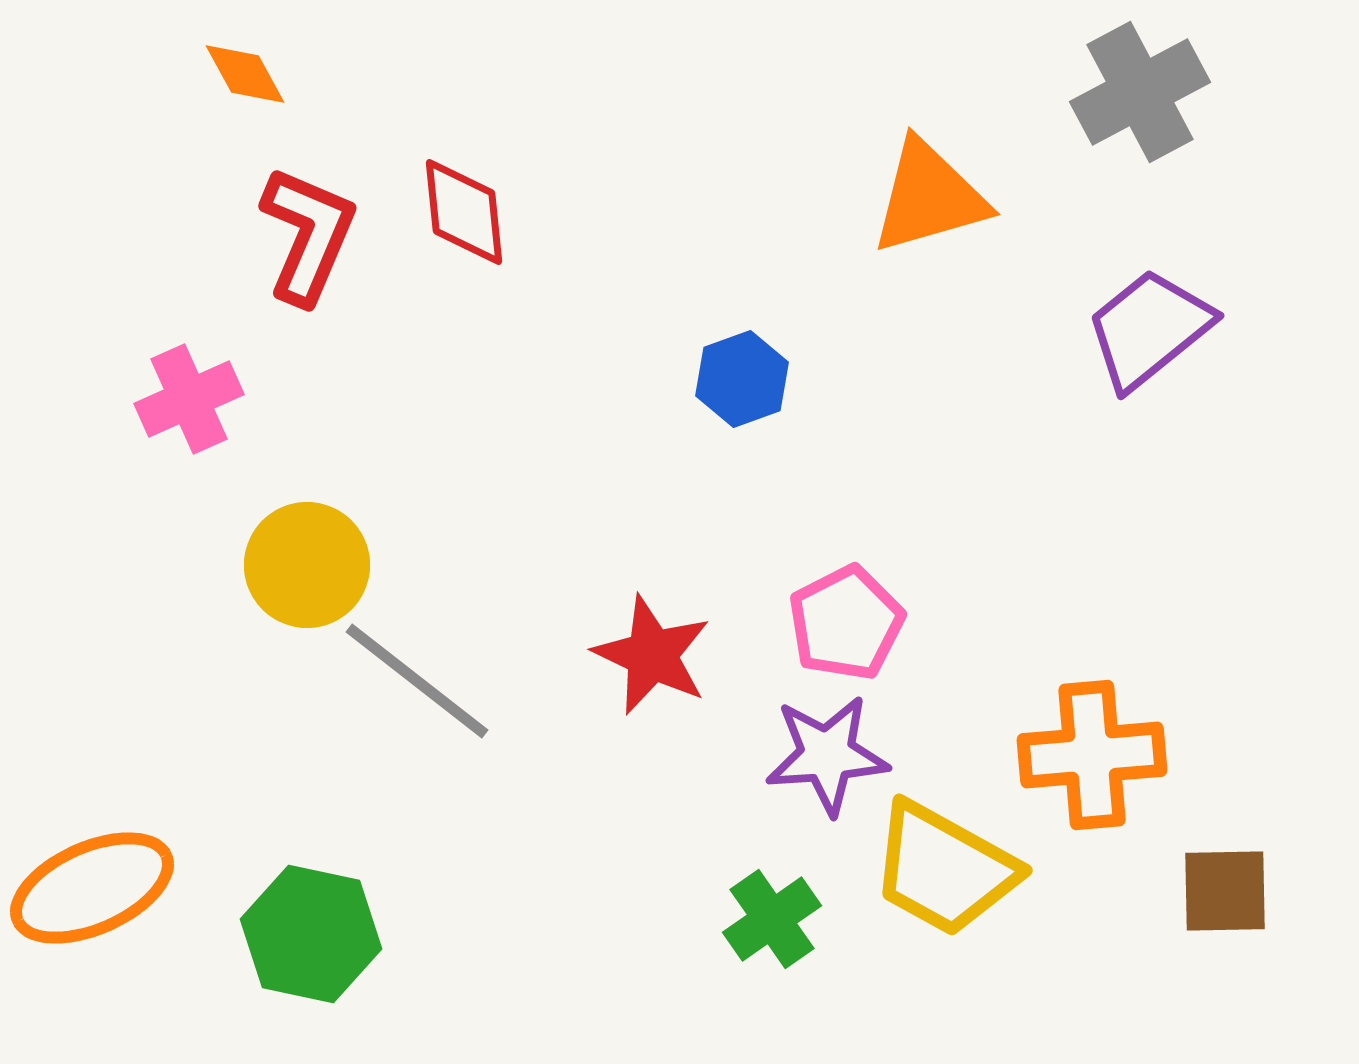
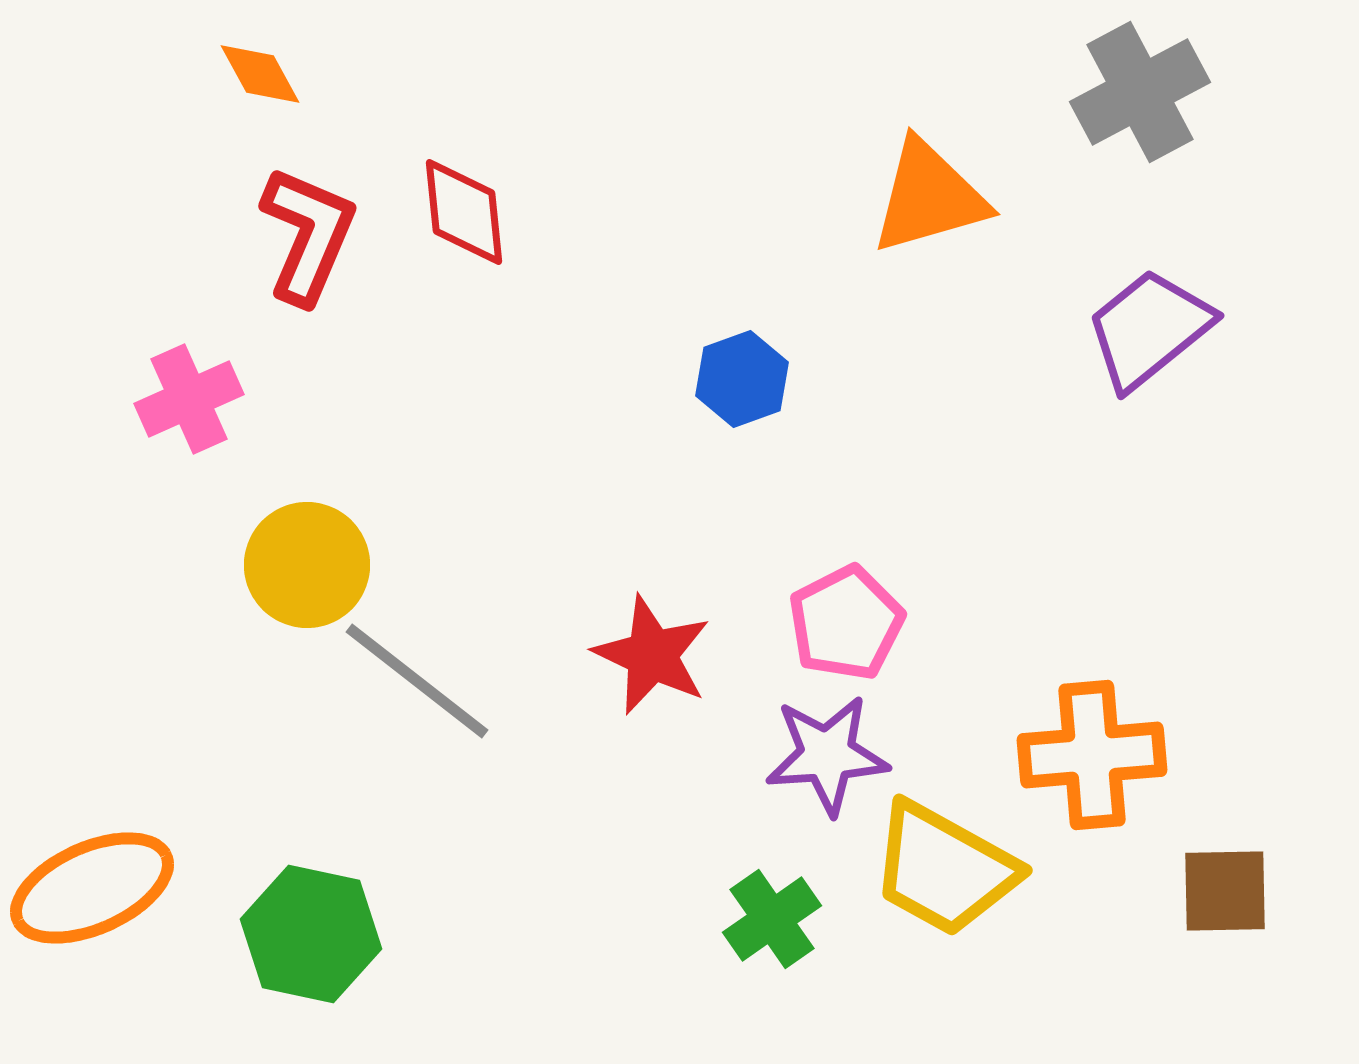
orange diamond: moved 15 px right
